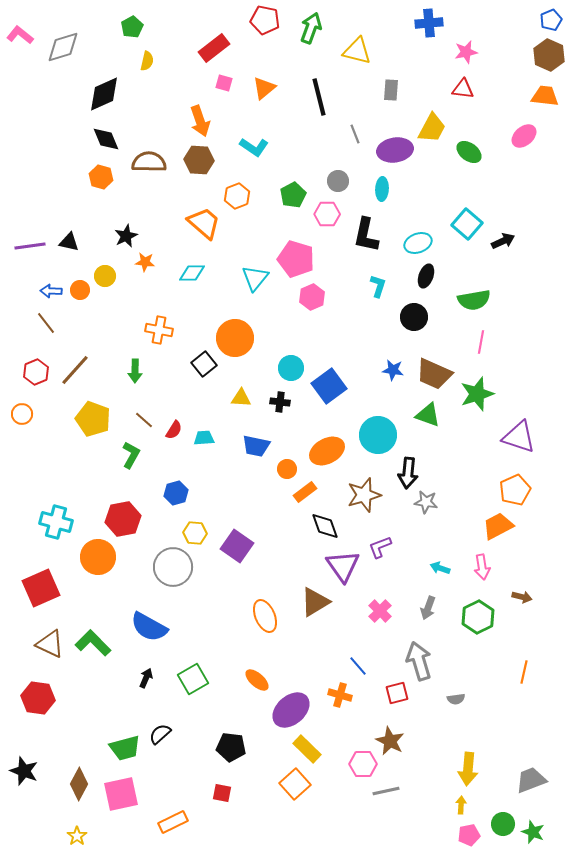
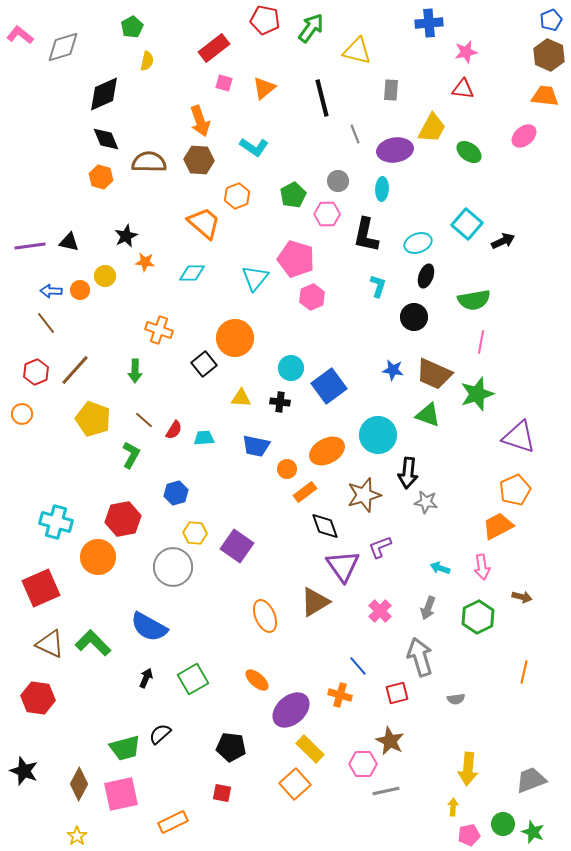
green arrow at (311, 28): rotated 16 degrees clockwise
black line at (319, 97): moved 3 px right, 1 px down
orange cross at (159, 330): rotated 8 degrees clockwise
gray arrow at (419, 661): moved 1 px right, 4 px up
yellow rectangle at (307, 749): moved 3 px right
yellow arrow at (461, 805): moved 8 px left, 2 px down
